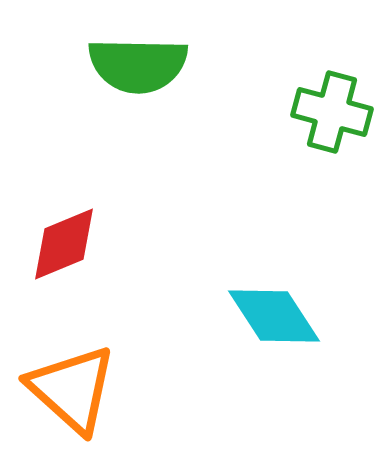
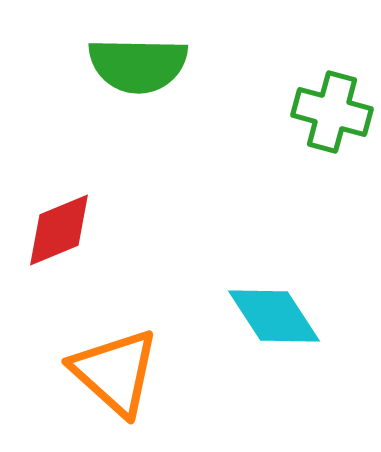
red diamond: moved 5 px left, 14 px up
orange triangle: moved 43 px right, 17 px up
